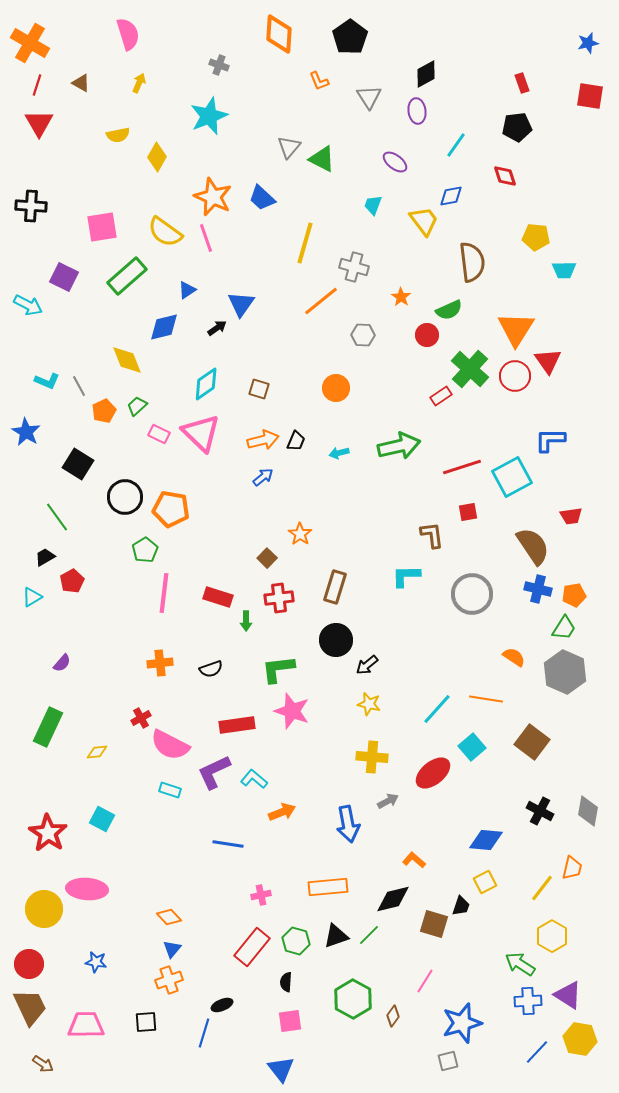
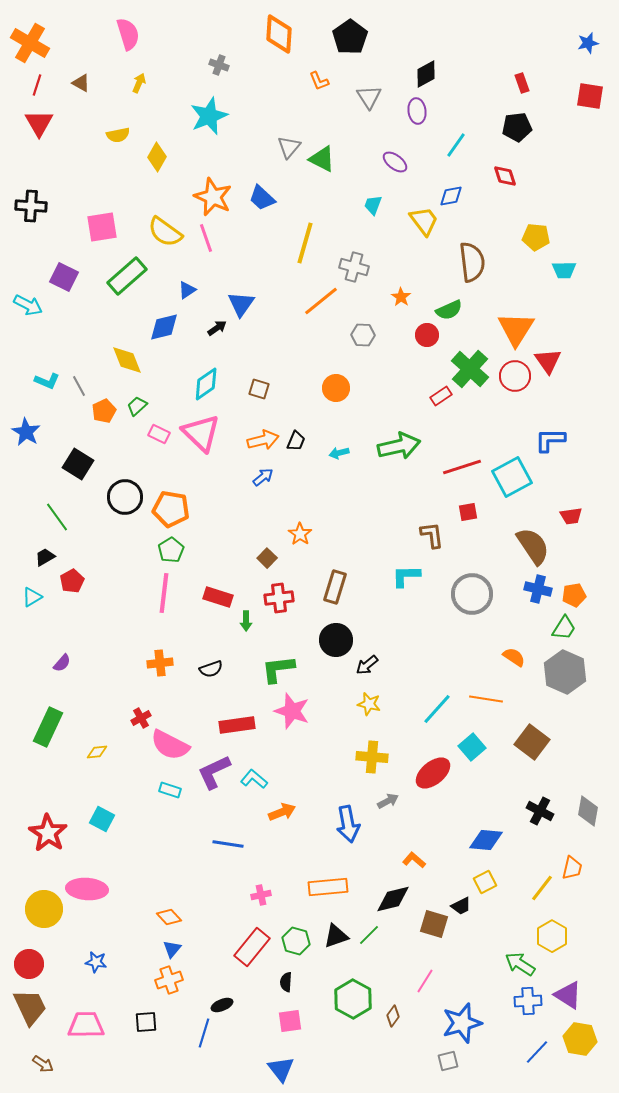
green pentagon at (145, 550): moved 26 px right
black trapezoid at (461, 906): rotated 45 degrees clockwise
